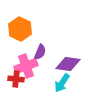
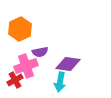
orange hexagon: rotated 10 degrees clockwise
purple semicircle: rotated 56 degrees clockwise
red cross: moved 1 px left, 1 px down; rotated 35 degrees counterclockwise
cyan arrow: moved 2 px left, 1 px up; rotated 24 degrees counterclockwise
